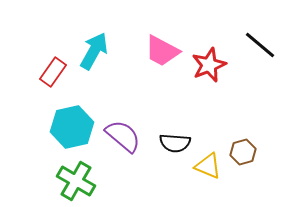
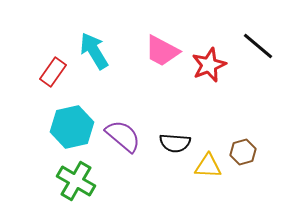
black line: moved 2 px left, 1 px down
cyan arrow: rotated 60 degrees counterclockwise
yellow triangle: rotated 20 degrees counterclockwise
